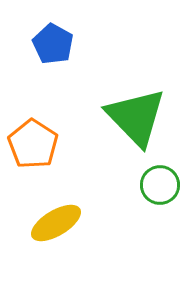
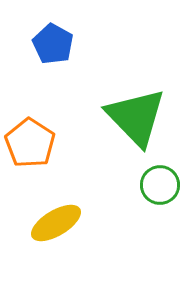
orange pentagon: moved 3 px left, 1 px up
